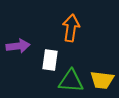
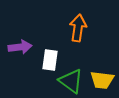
orange arrow: moved 7 px right
purple arrow: moved 2 px right, 1 px down
green triangle: rotated 32 degrees clockwise
